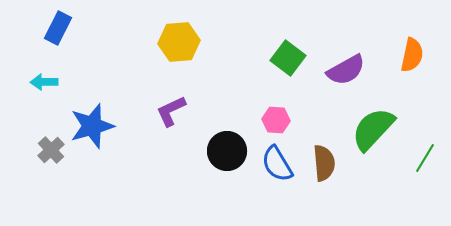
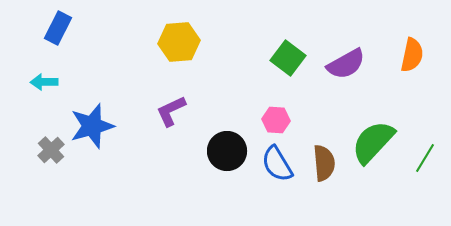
purple semicircle: moved 6 px up
green semicircle: moved 13 px down
